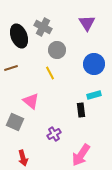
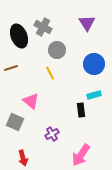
purple cross: moved 2 px left
